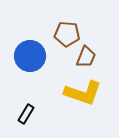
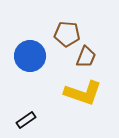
black rectangle: moved 6 px down; rotated 24 degrees clockwise
